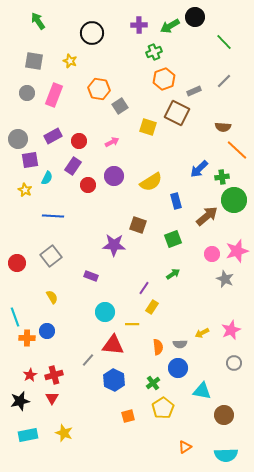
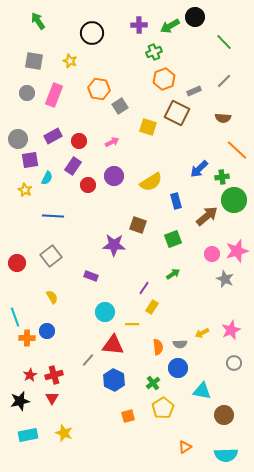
brown semicircle at (223, 127): moved 9 px up
